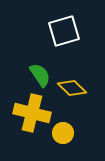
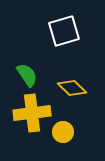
green semicircle: moved 13 px left
yellow cross: rotated 21 degrees counterclockwise
yellow circle: moved 1 px up
